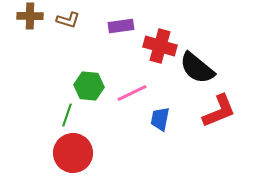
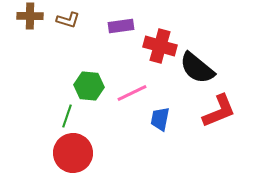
green line: moved 1 px down
